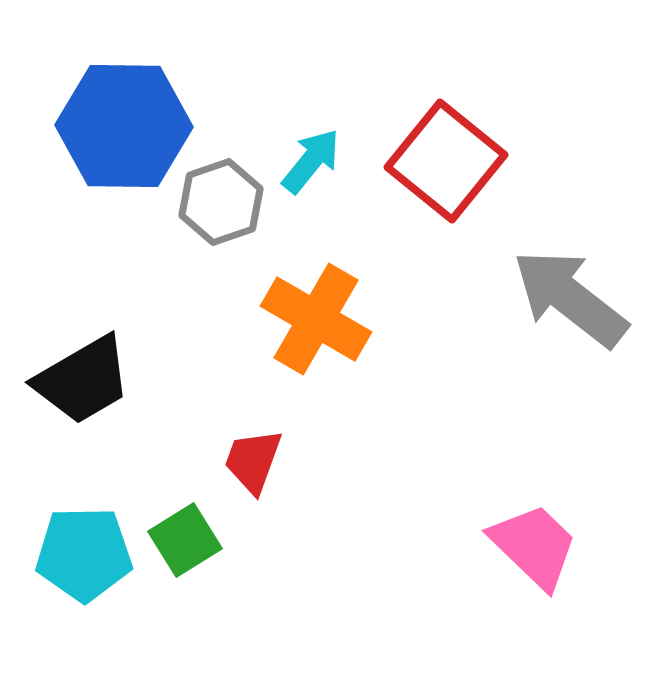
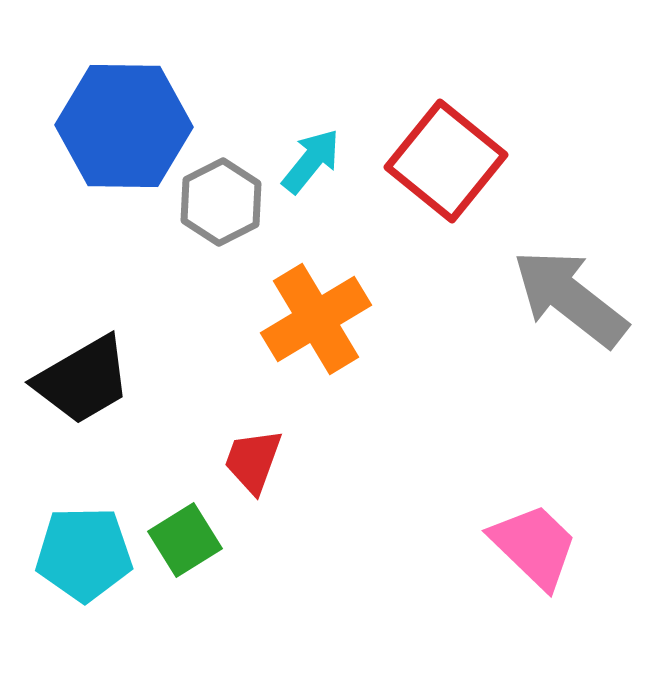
gray hexagon: rotated 8 degrees counterclockwise
orange cross: rotated 29 degrees clockwise
